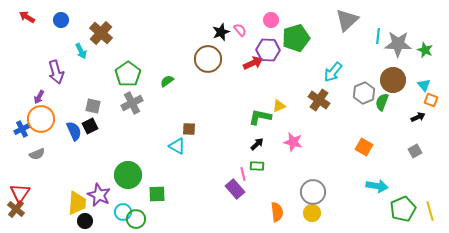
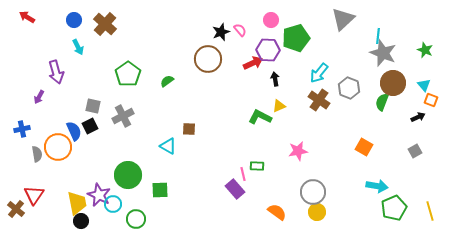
blue circle at (61, 20): moved 13 px right
gray triangle at (347, 20): moved 4 px left, 1 px up
brown cross at (101, 33): moved 4 px right, 9 px up
gray star at (398, 44): moved 15 px left, 9 px down; rotated 20 degrees clockwise
cyan arrow at (81, 51): moved 3 px left, 4 px up
cyan arrow at (333, 72): moved 14 px left, 1 px down
brown circle at (393, 80): moved 3 px down
gray hexagon at (364, 93): moved 15 px left, 5 px up; rotated 15 degrees counterclockwise
gray cross at (132, 103): moved 9 px left, 13 px down
green L-shape at (260, 117): rotated 15 degrees clockwise
orange circle at (41, 119): moved 17 px right, 28 px down
blue cross at (22, 129): rotated 14 degrees clockwise
pink star at (293, 142): moved 5 px right, 9 px down; rotated 24 degrees counterclockwise
black arrow at (257, 144): moved 18 px right, 65 px up; rotated 56 degrees counterclockwise
cyan triangle at (177, 146): moved 9 px left
gray semicircle at (37, 154): rotated 77 degrees counterclockwise
red triangle at (20, 193): moved 14 px right, 2 px down
green square at (157, 194): moved 3 px right, 4 px up
yellow trapezoid at (77, 203): rotated 15 degrees counterclockwise
green pentagon at (403, 209): moved 9 px left, 1 px up
cyan circle at (123, 212): moved 10 px left, 8 px up
orange semicircle at (277, 212): rotated 48 degrees counterclockwise
yellow circle at (312, 213): moved 5 px right, 1 px up
black circle at (85, 221): moved 4 px left
